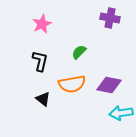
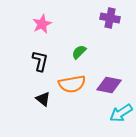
cyan arrow: rotated 25 degrees counterclockwise
